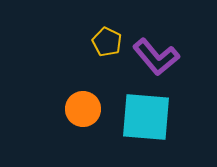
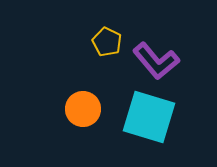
purple L-shape: moved 4 px down
cyan square: moved 3 px right; rotated 12 degrees clockwise
